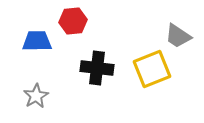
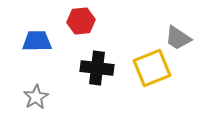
red hexagon: moved 8 px right
gray trapezoid: moved 2 px down
yellow square: moved 1 px up
gray star: moved 1 px down
